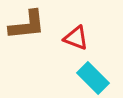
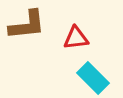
red triangle: rotated 28 degrees counterclockwise
